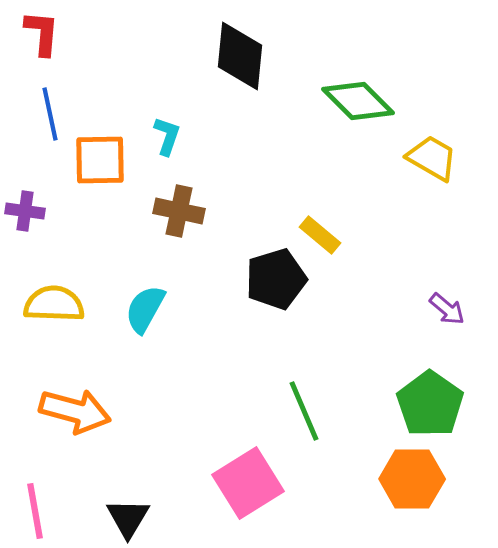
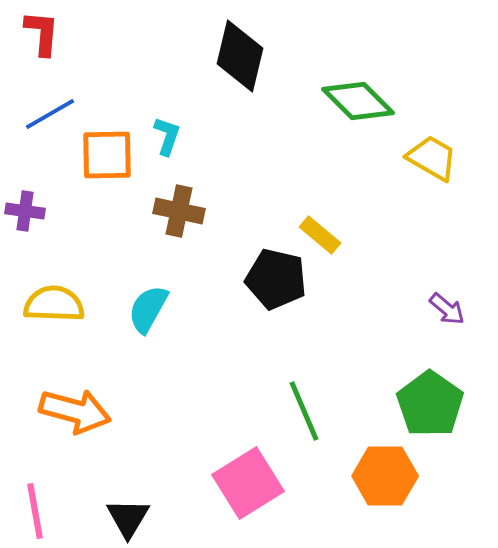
black diamond: rotated 8 degrees clockwise
blue line: rotated 72 degrees clockwise
orange square: moved 7 px right, 5 px up
black pentagon: rotated 30 degrees clockwise
cyan semicircle: moved 3 px right
orange hexagon: moved 27 px left, 3 px up
